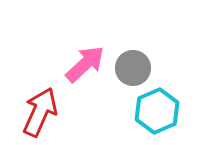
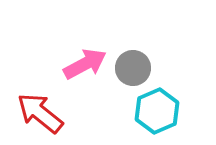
pink arrow: rotated 15 degrees clockwise
red arrow: moved 1 px down; rotated 75 degrees counterclockwise
